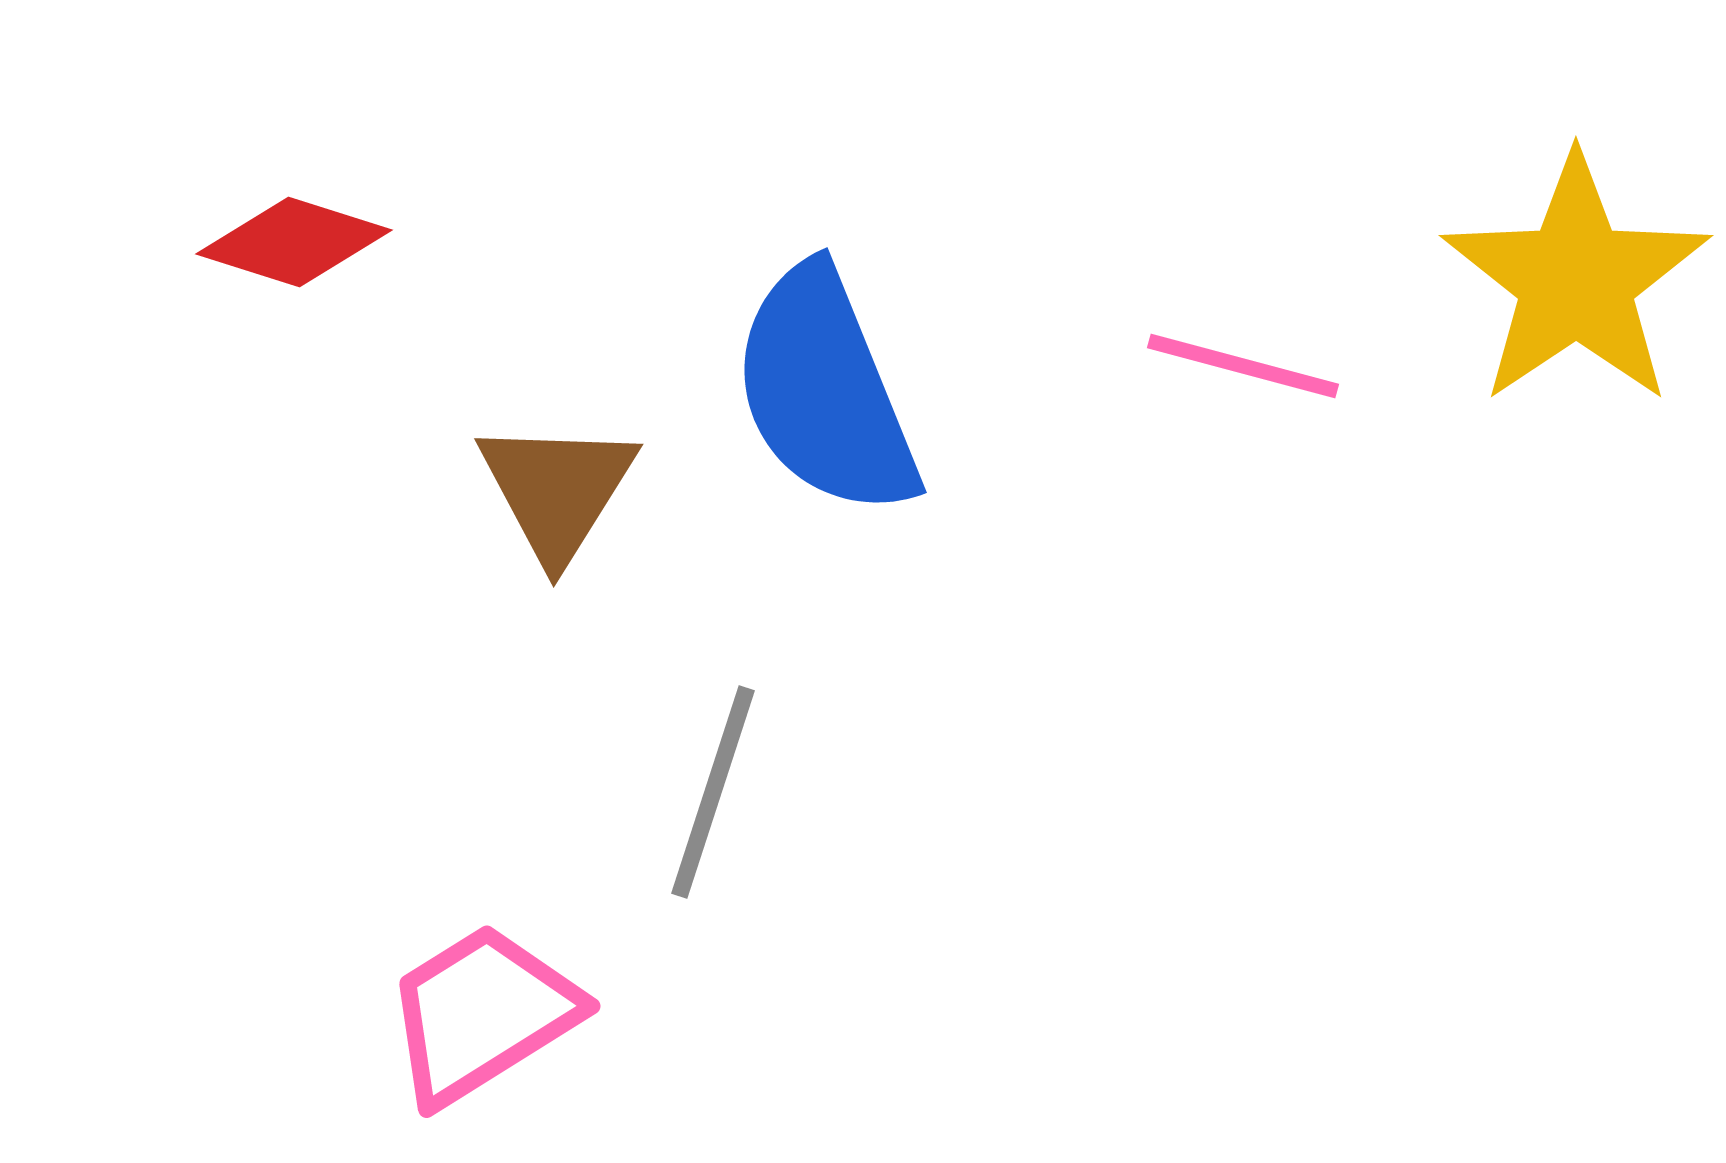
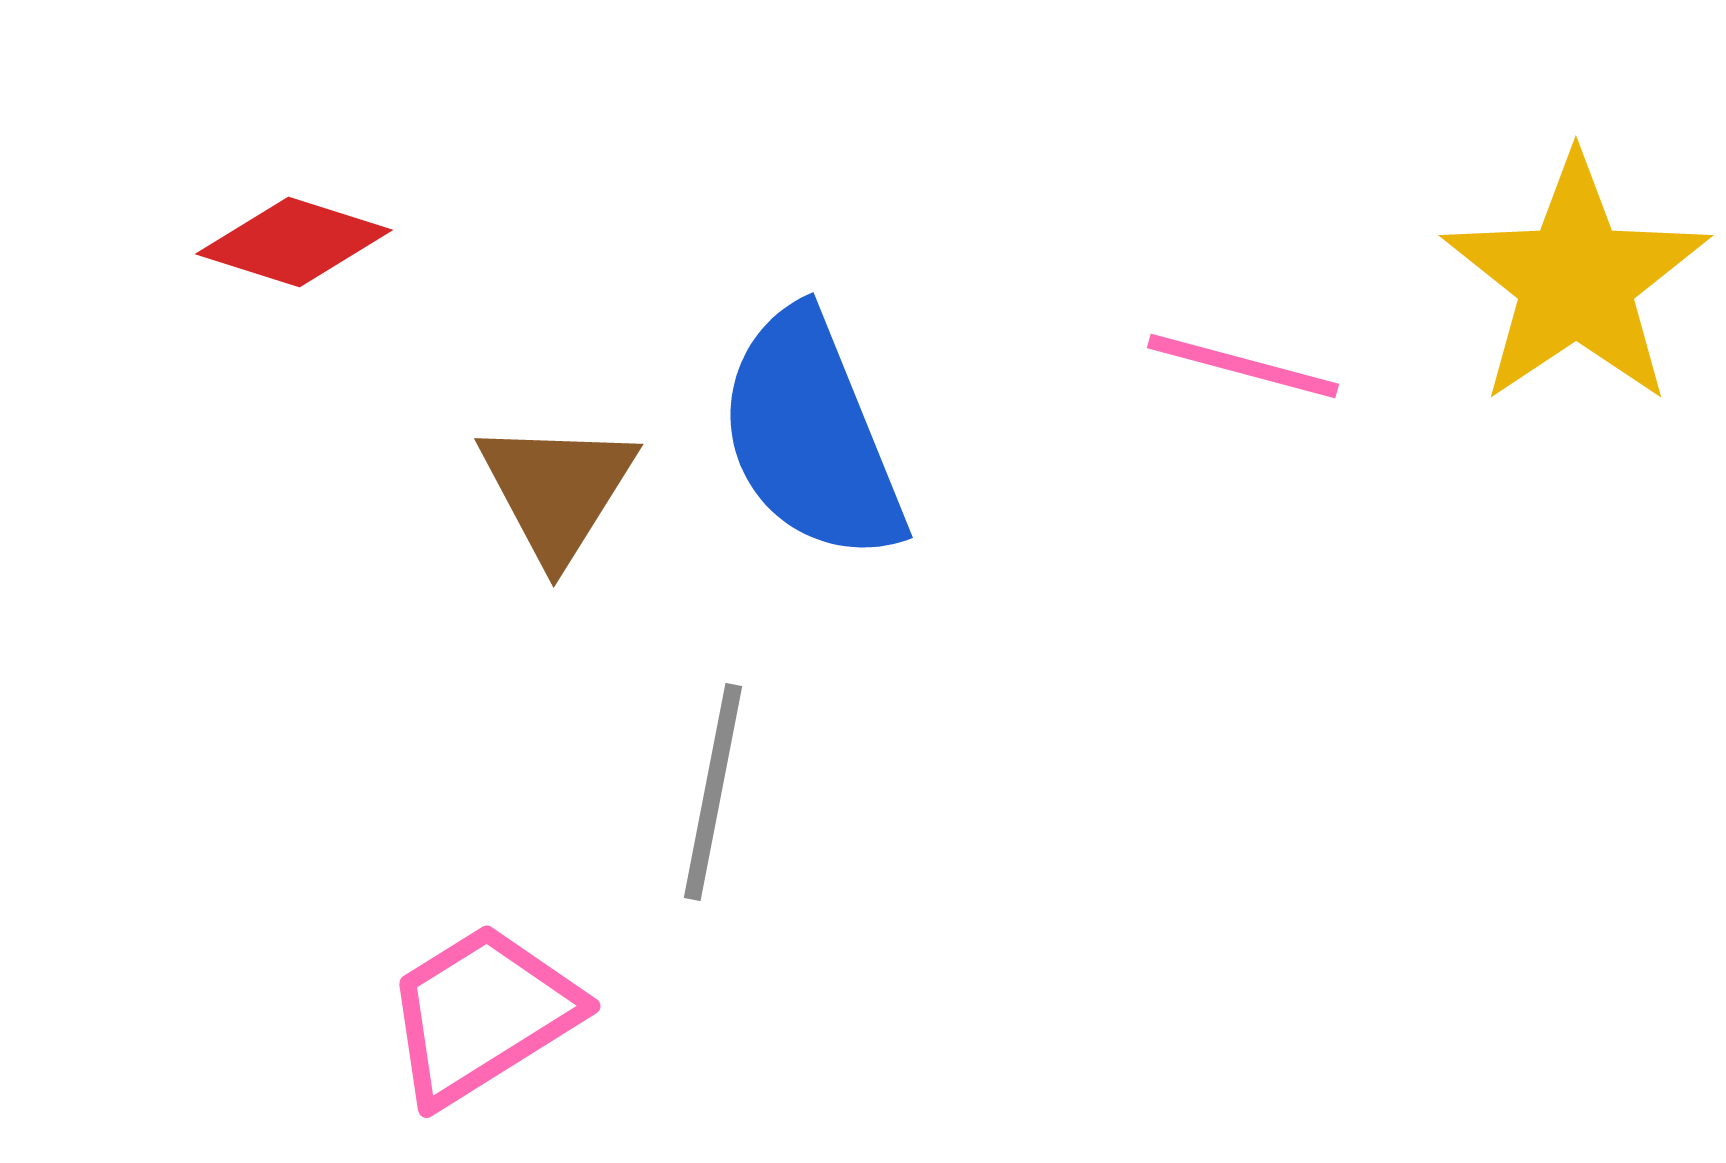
blue semicircle: moved 14 px left, 45 px down
gray line: rotated 7 degrees counterclockwise
